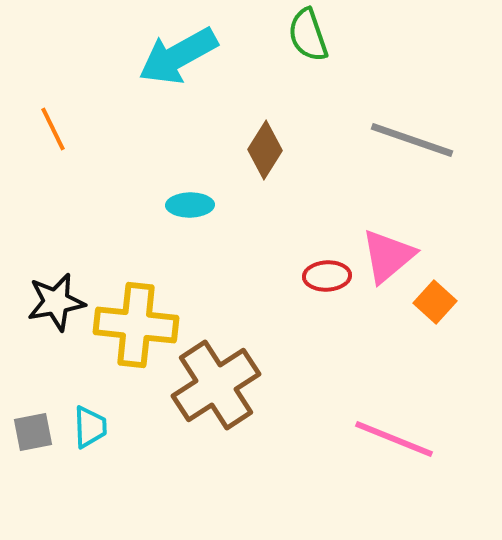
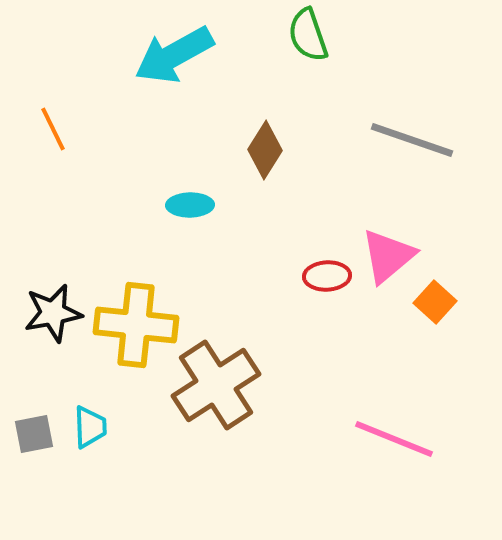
cyan arrow: moved 4 px left, 1 px up
black star: moved 3 px left, 11 px down
gray square: moved 1 px right, 2 px down
